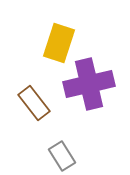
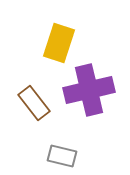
purple cross: moved 6 px down
gray rectangle: rotated 44 degrees counterclockwise
